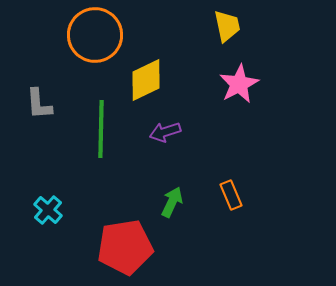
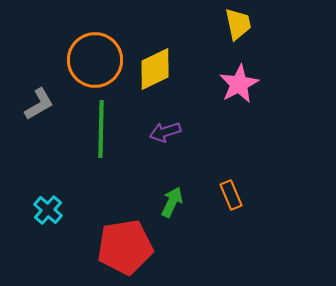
yellow trapezoid: moved 11 px right, 2 px up
orange circle: moved 25 px down
yellow diamond: moved 9 px right, 11 px up
gray L-shape: rotated 116 degrees counterclockwise
